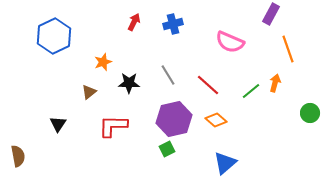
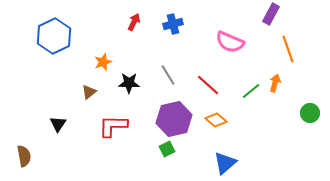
brown semicircle: moved 6 px right
